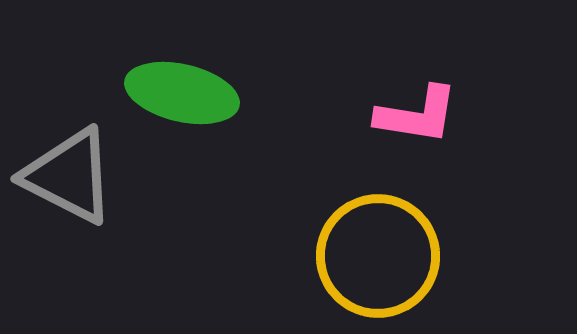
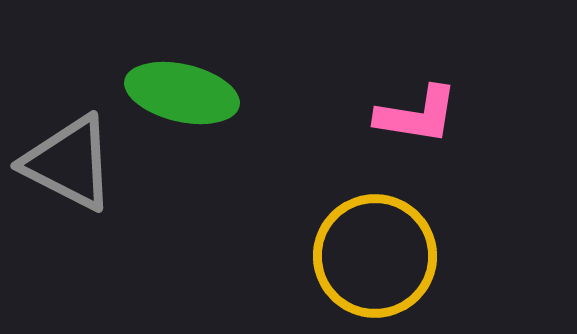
gray triangle: moved 13 px up
yellow circle: moved 3 px left
